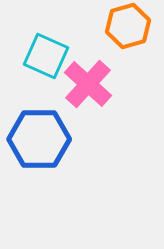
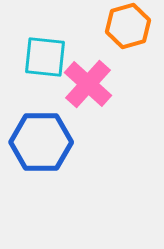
cyan square: moved 1 px left, 1 px down; rotated 18 degrees counterclockwise
blue hexagon: moved 2 px right, 3 px down
